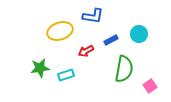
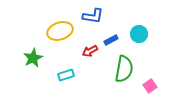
red arrow: moved 4 px right
green star: moved 7 px left, 10 px up; rotated 18 degrees counterclockwise
